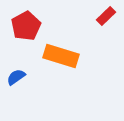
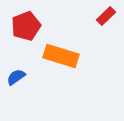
red pentagon: rotated 8 degrees clockwise
